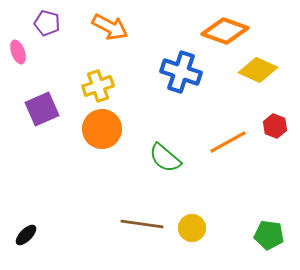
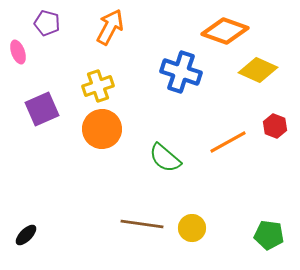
orange arrow: rotated 90 degrees counterclockwise
